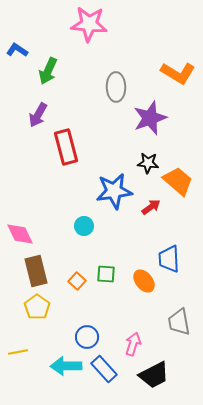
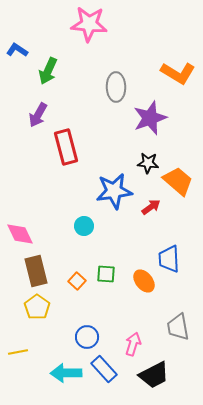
gray trapezoid: moved 1 px left, 5 px down
cyan arrow: moved 7 px down
